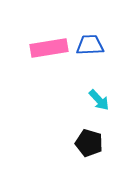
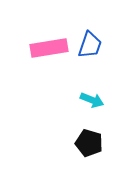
blue trapezoid: rotated 112 degrees clockwise
cyan arrow: moved 7 px left; rotated 25 degrees counterclockwise
